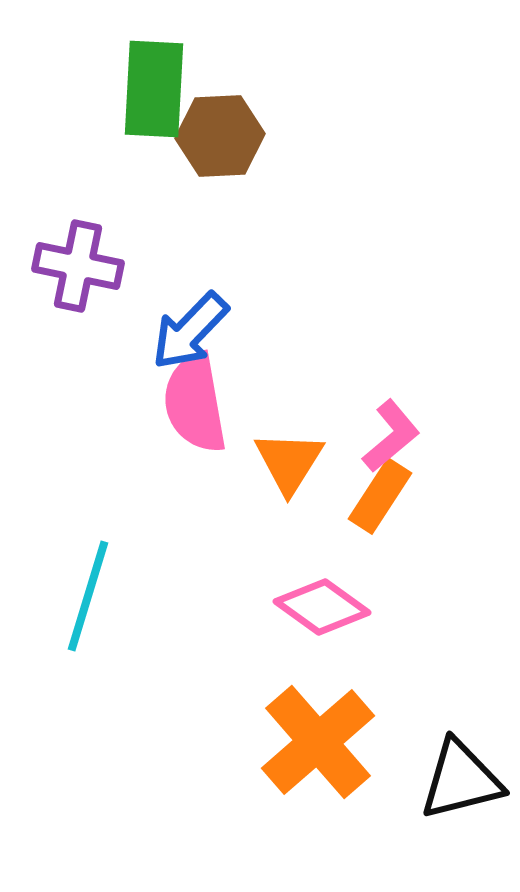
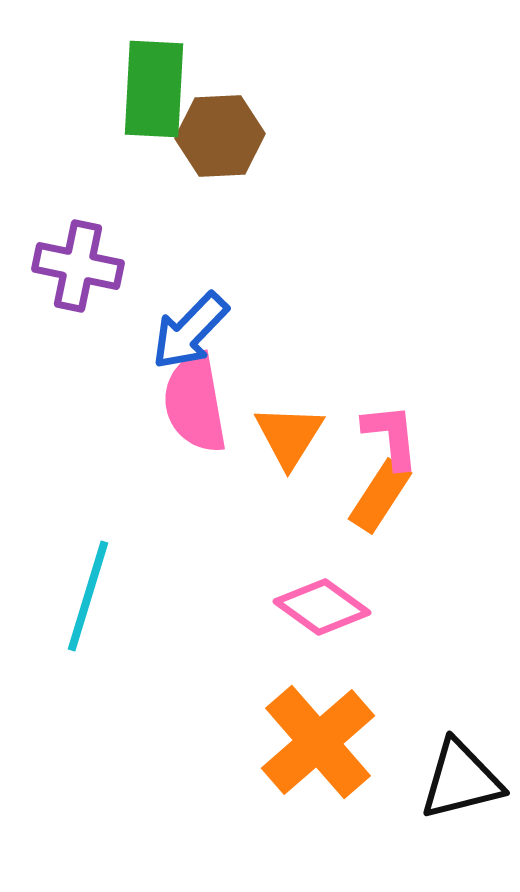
pink L-shape: rotated 56 degrees counterclockwise
orange triangle: moved 26 px up
